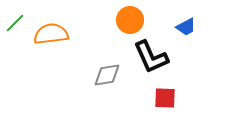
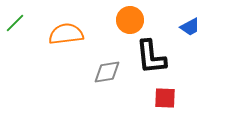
blue trapezoid: moved 4 px right
orange semicircle: moved 15 px right
black L-shape: rotated 18 degrees clockwise
gray diamond: moved 3 px up
